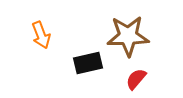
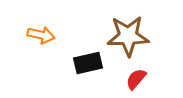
orange arrow: rotated 56 degrees counterclockwise
